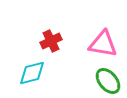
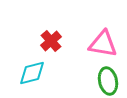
red cross: rotated 15 degrees counterclockwise
green ellipse: rotated 28 degrees clockwise
